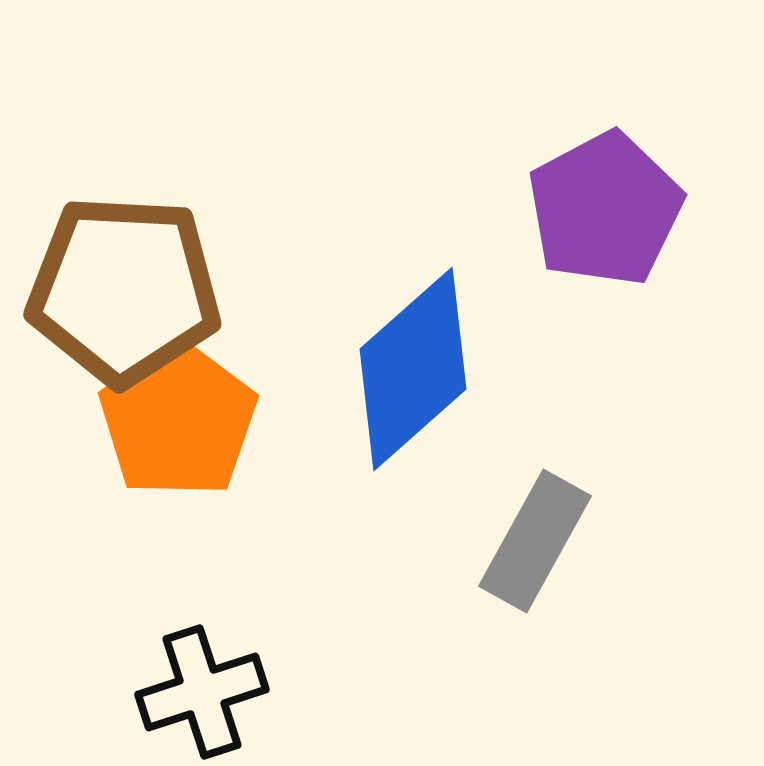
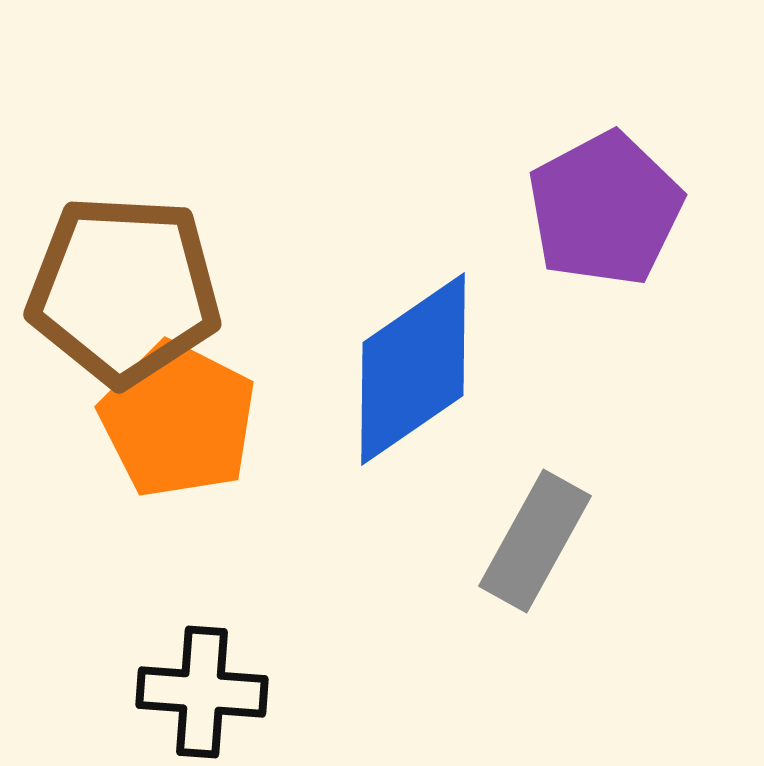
blue diamond: rotated 7 degrees clockwise
orange pentagon: rotated 10 degrees counterclockwise
black cross: rotated 22 degrees clockwise
